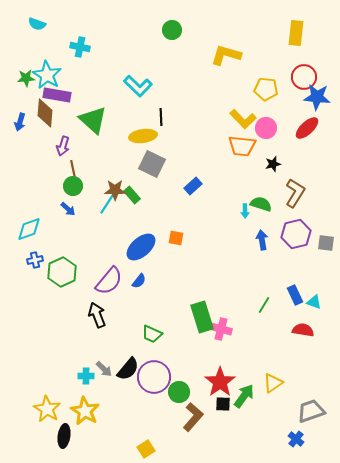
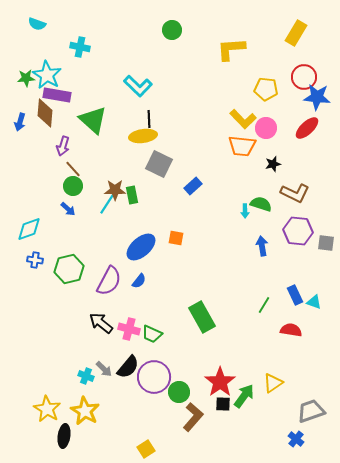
yellow rectangle at (296, 33): rotated 25 degrees clockwise
yellow L-shape at (226, 55): moved 5 px right, 6 px up; rotated 20 degrees counterclockwise
black line at (161, 117): moved 12 px left, 2 px down
gray square at (152, 164): moved 7 px right
brown line at (73, 169): rotated 30 degrees counterclockwise
brown L-shape at (295, 193): rotated 84 degrees clockwise
green rectangle at (132, 195): rotated 30 degrees clockwise
purple hexagon at (296, 234): moved 2 px right, 3 px up; rotated 20 degrees clockwise
blue arrow at (262, 240): moved 6 px down
blue cross at (35, 260): rotated 21 degrees clockwise
green hexagon at (62, 272): moved 7 px right, 3 px up; rotated 12 degrees clockwise
purple semicircle at (109, 281): rotated 12 degrees counterclockwise
black arrow at (97, 315): moved 4 px right, 8 px down; rotated 30 degrees counterclockwise
green rectangle at (202, 317): rotated 12 degrees counterclockwise
pink cross at (221, 329): moved 92 px left
red semicircle at (303, 330): moved 12 px left
black semicircle at (128, 369): moved 2 px up
cyan cross at (86, 376): rotated 21 degrees clockwise
